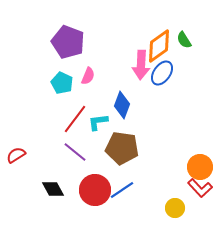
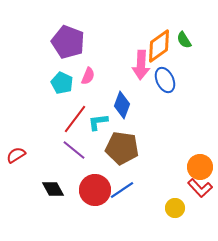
blue ellipse: moved 3 px right, 7 px down; rotated 60 degrees counterclockwise
purple line: moved 1 px left, 2 px up
